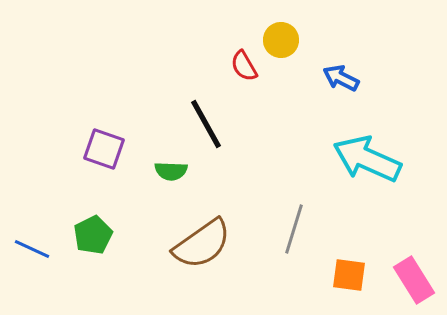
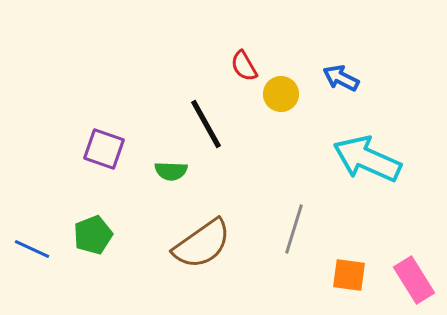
yellow circle: moved 54 px down
green pentagon: rotated 6 degrees clockwise
